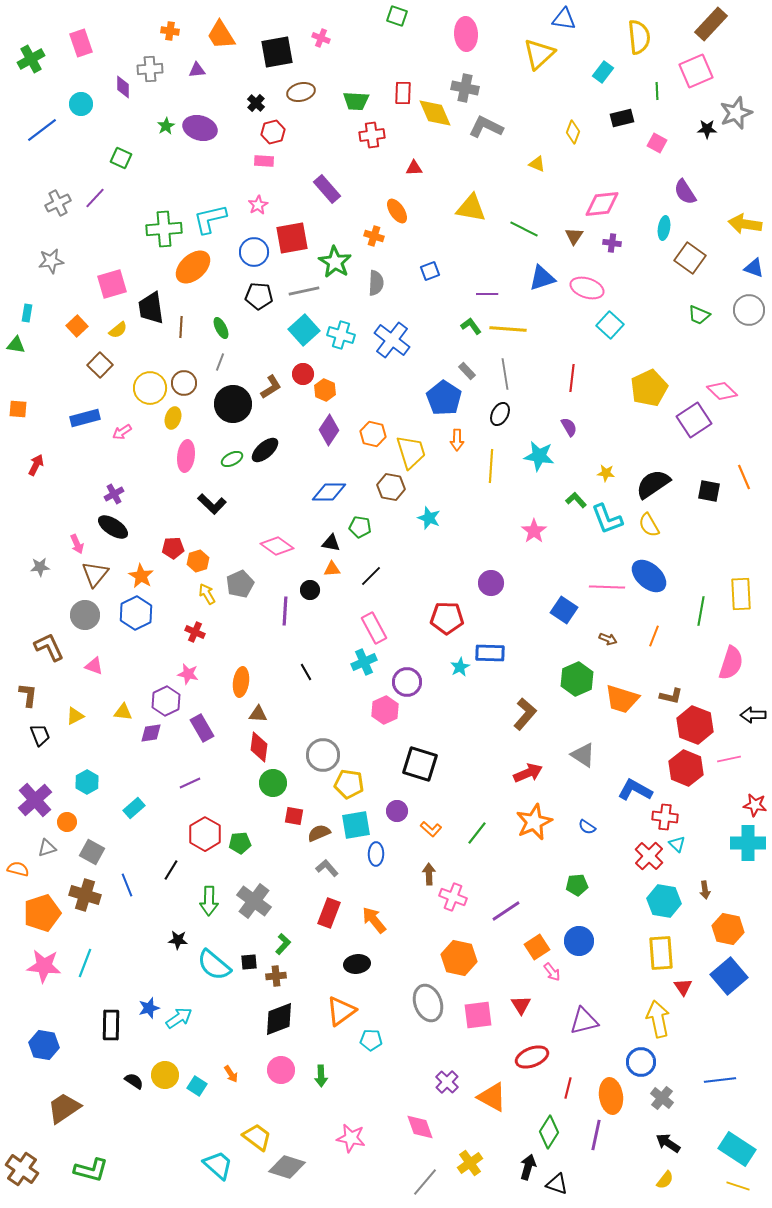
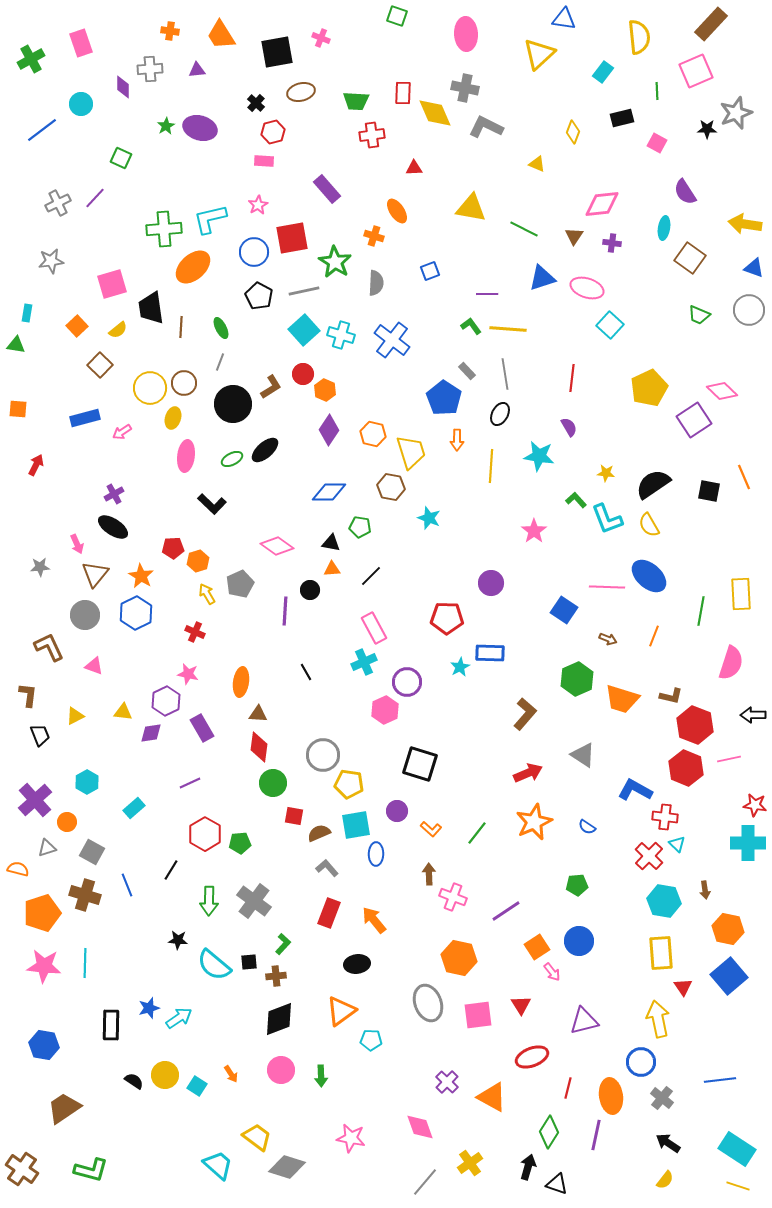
black pentagon at (259, 296): rotated 24 degrees clockwise
cyan line at (85, 963): rotated 20 degrees counterclockwise
